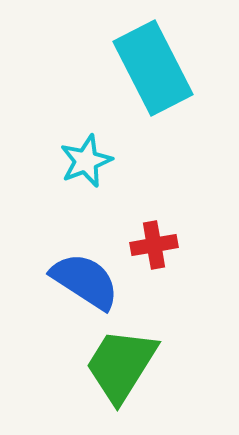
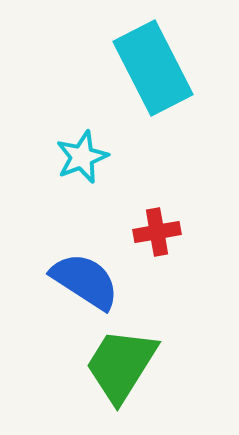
cyan star: moved 4 px left, 4 px up
red cross: moved 3 px right, 13 px up
